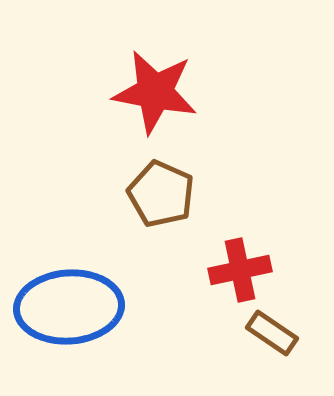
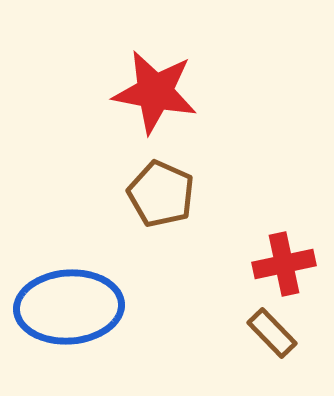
red cross: moved 44 px right, 6 px up
brown rectangle: rotated 12 degrees clockwise
